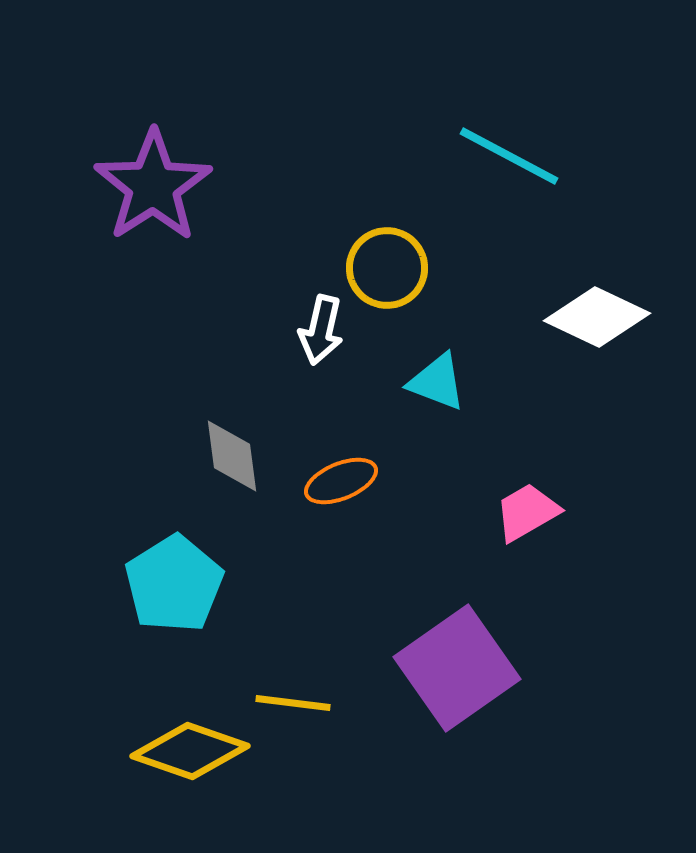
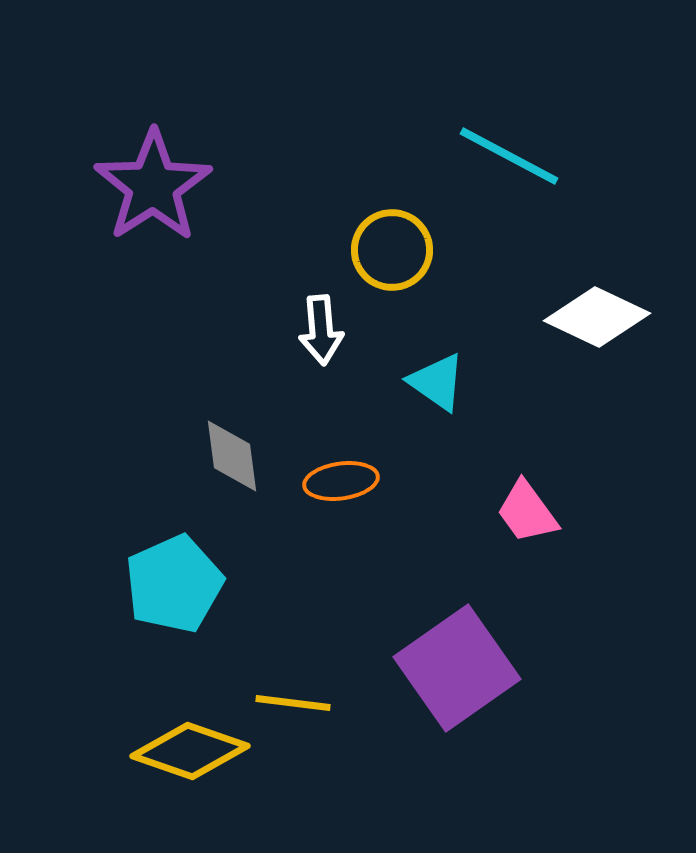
yellow circle: moved 5 px right, 18 px up
white arrow: rotated 18 degrees counterclockwise
cyan triangle: rotated 14 degrees clockwise
orange ellipse: rotated 14 degrees clockwise
pink trapezoid: rotated 96 degrees counterclockwise
cyan pentagon: rotated 8 degrees clockwise
